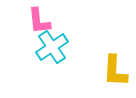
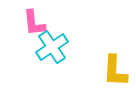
pink L-shape: moved 5 px left, 2 px down
